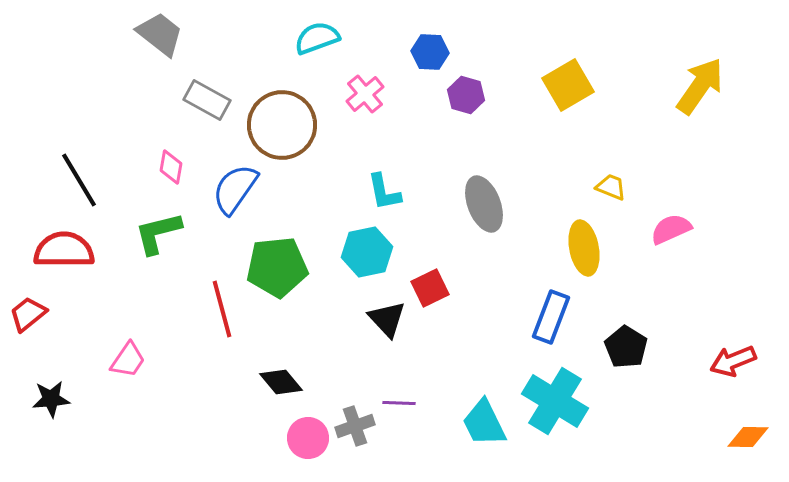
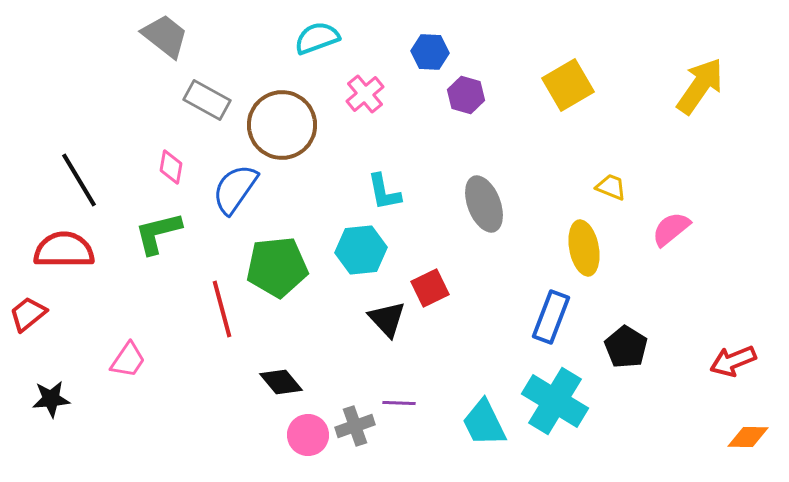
gray trapezoid: moved 5 px right, 2 px down
pink semicircle: rotated 15 degrees counterclockwise
cyan hexagon: moved 6 px left, 2 px up; rotated 6 degrees clockwise
pink circle: moved 3 px up
